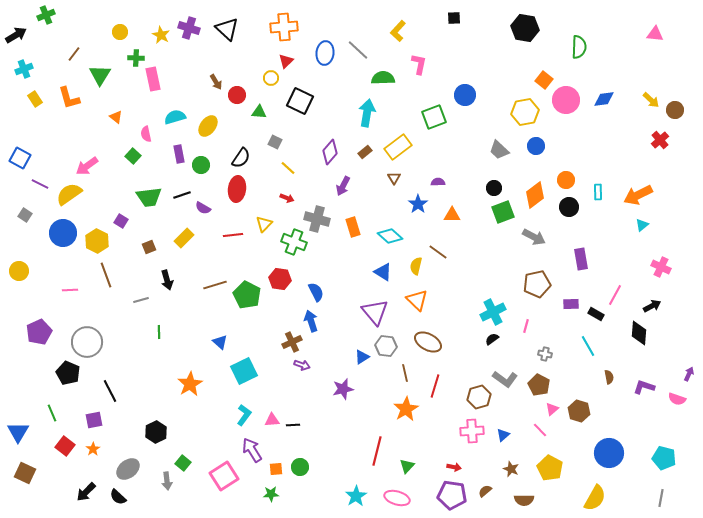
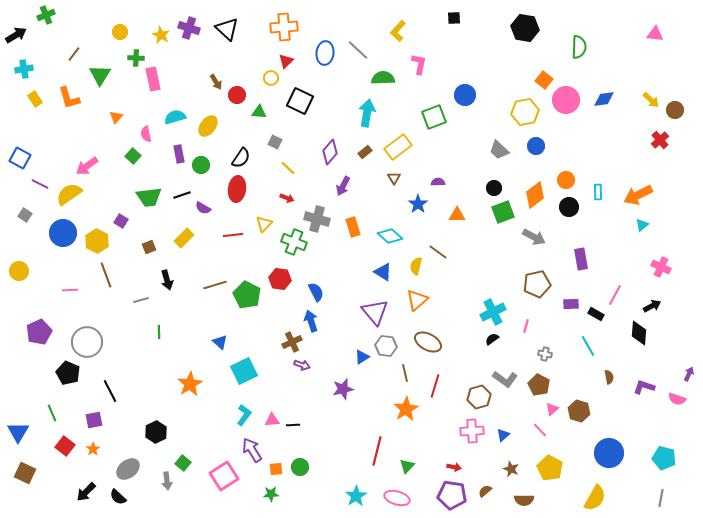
cyan cross at (24, 69): rotated 12 degrees clockwise
orange triangle at (116, 117): rotated 32 degrees clockwise
orange triangle at (452, 215): moved 5 px right
orange triangle at (417, 300): rotated 35 degrees clockwise
